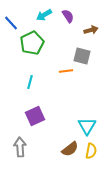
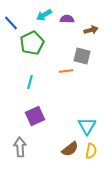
purple semicircle: moved 1 px left, 3 px down; rotated 56 degrees counterclockwise
